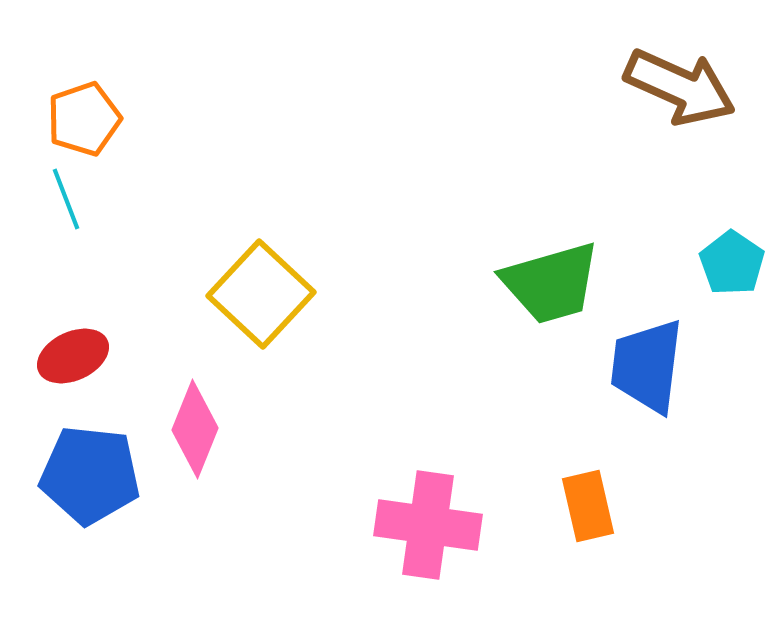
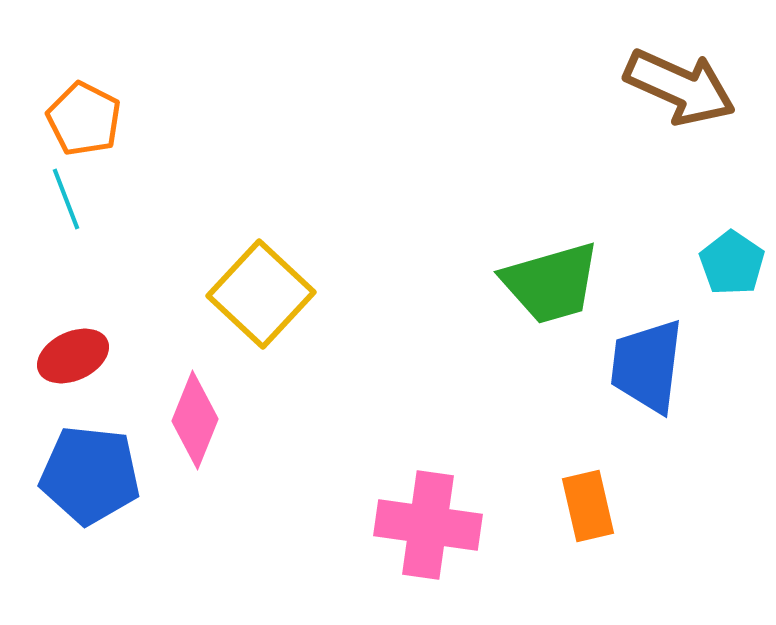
orange pentagon: rotated 26 degrees counterclockwise
pink diamond: moved 9 px up
